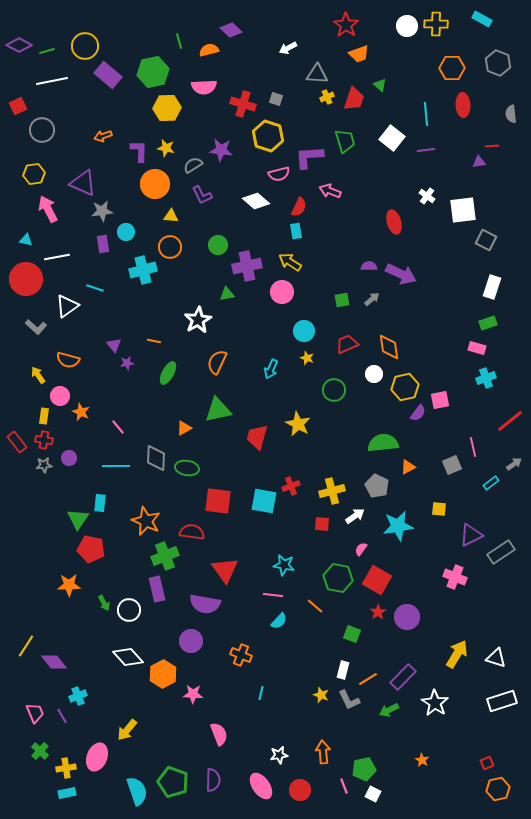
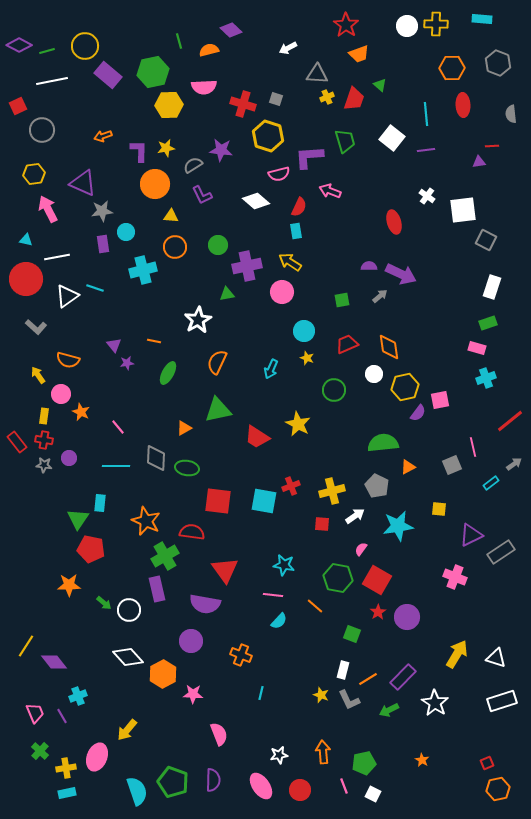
cyan rectangle at (482, 19): rotated 24 degrees counterclockwise
yellow hexagon at (167, 108): moved 2 px right, 3 px up
yellow star at (166, 148): rotated 24 degrees counterclockwise
orange circle at (170, 247): moved 5 px right
gray arrow at (372, 299): moved 8 px right, 3 px up
white triangle at (67, 306): moved 10 px up
pink circle at (60, 396): moved 1 px right, 2 px up
red trapezoid at (257, 437): rotated 72 degrees counterclockwise
gray star at (44, 465): rotated 14 degrees clockwise
green cross at (165, 556): rotated 8 degrees counterclockwise
green arrow at (104, 603): rotated 21 degrees counterclockwise
green pentagon at (364, 769): moved 6 px up
